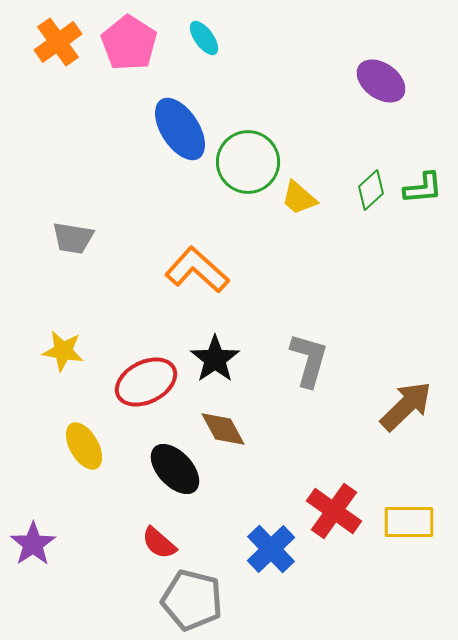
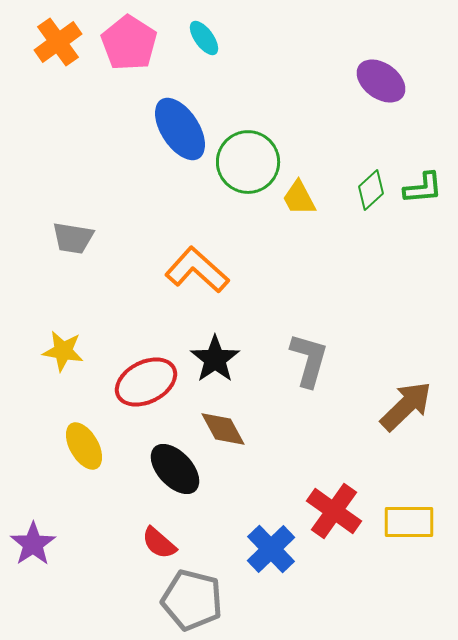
yellow trapezoid: rotated 21 degrees clockwise
